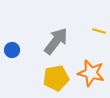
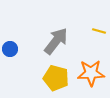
blue circle: moved 2 px left, 1 px up
orange star: rotated 16 degrees counterclockwise
yellow pentagon: rotated 25 degrees clockwise
